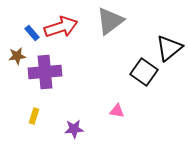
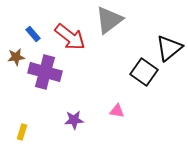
gray triangle: moved 1 px left, 1 px up
red arrow: moved 9 px right, 10 px down; rotated 56 degrees clockwise
blue rectangle: moved 1 px right, 1 px down
brown star: moved 1 px left, 1 px down
purple cross: rotated 20 degrees clockwise
yellow rectangle: moved 12 px left, 16 px down
purple star: moved 9 px up
